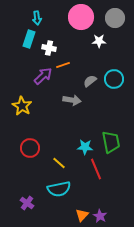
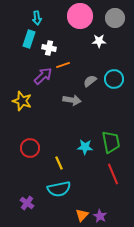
pink circle: moved 1 px left, 1 px up
yellow star: moved 5 px up; rotated 12 degrees counterclockwise
yellow line: rotated 24 degrees clockwise
red line: moved 17 px right, 5 px down
